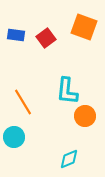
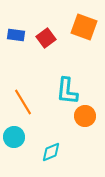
cyan diamond: moved 18 px left, 7 px up
